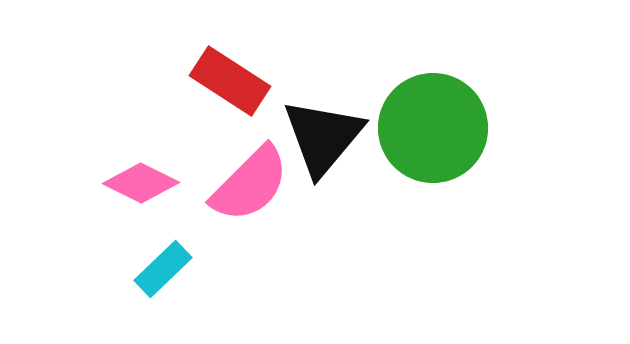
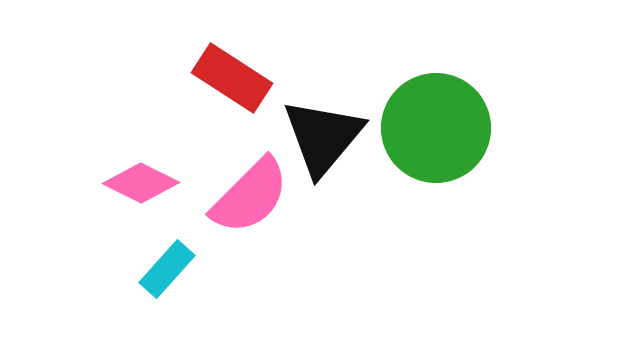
red rectangle: moved 2 px right, 3 px up
green circle: moved 3 px right
pink semicircle: moved 12 px down
cyan rectangle: moved 4 px right; rotated 4 degrees counterclockwise
